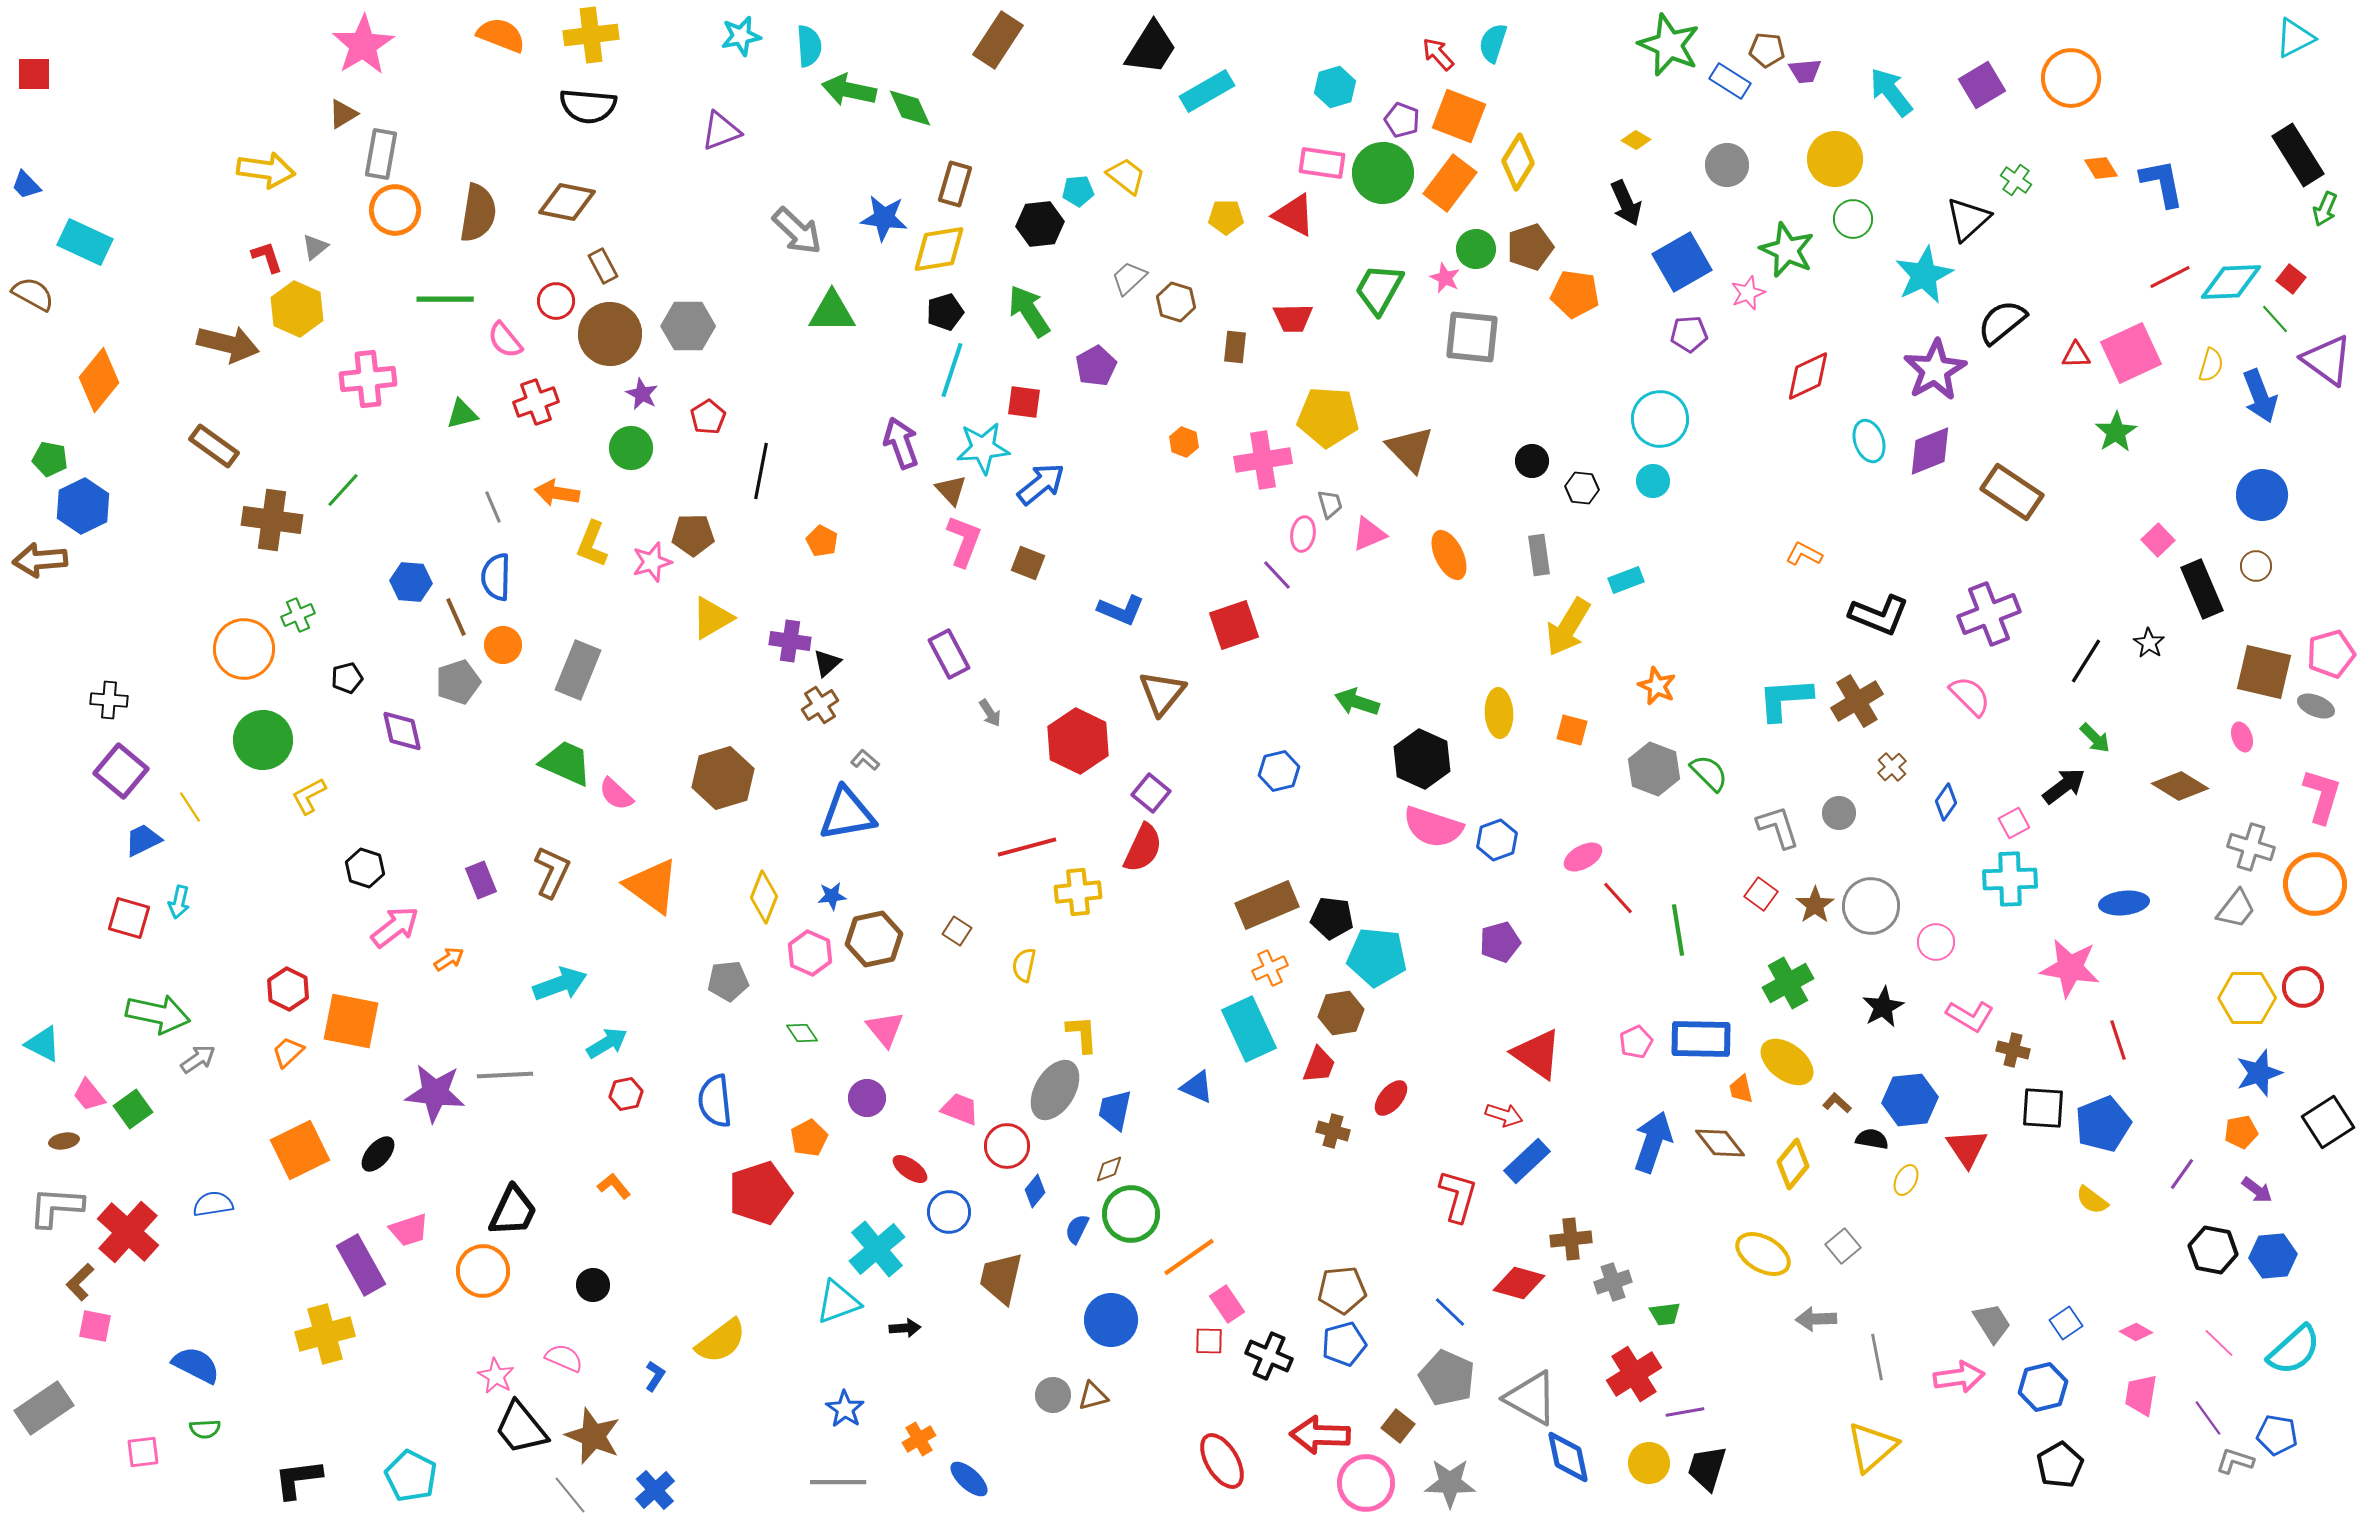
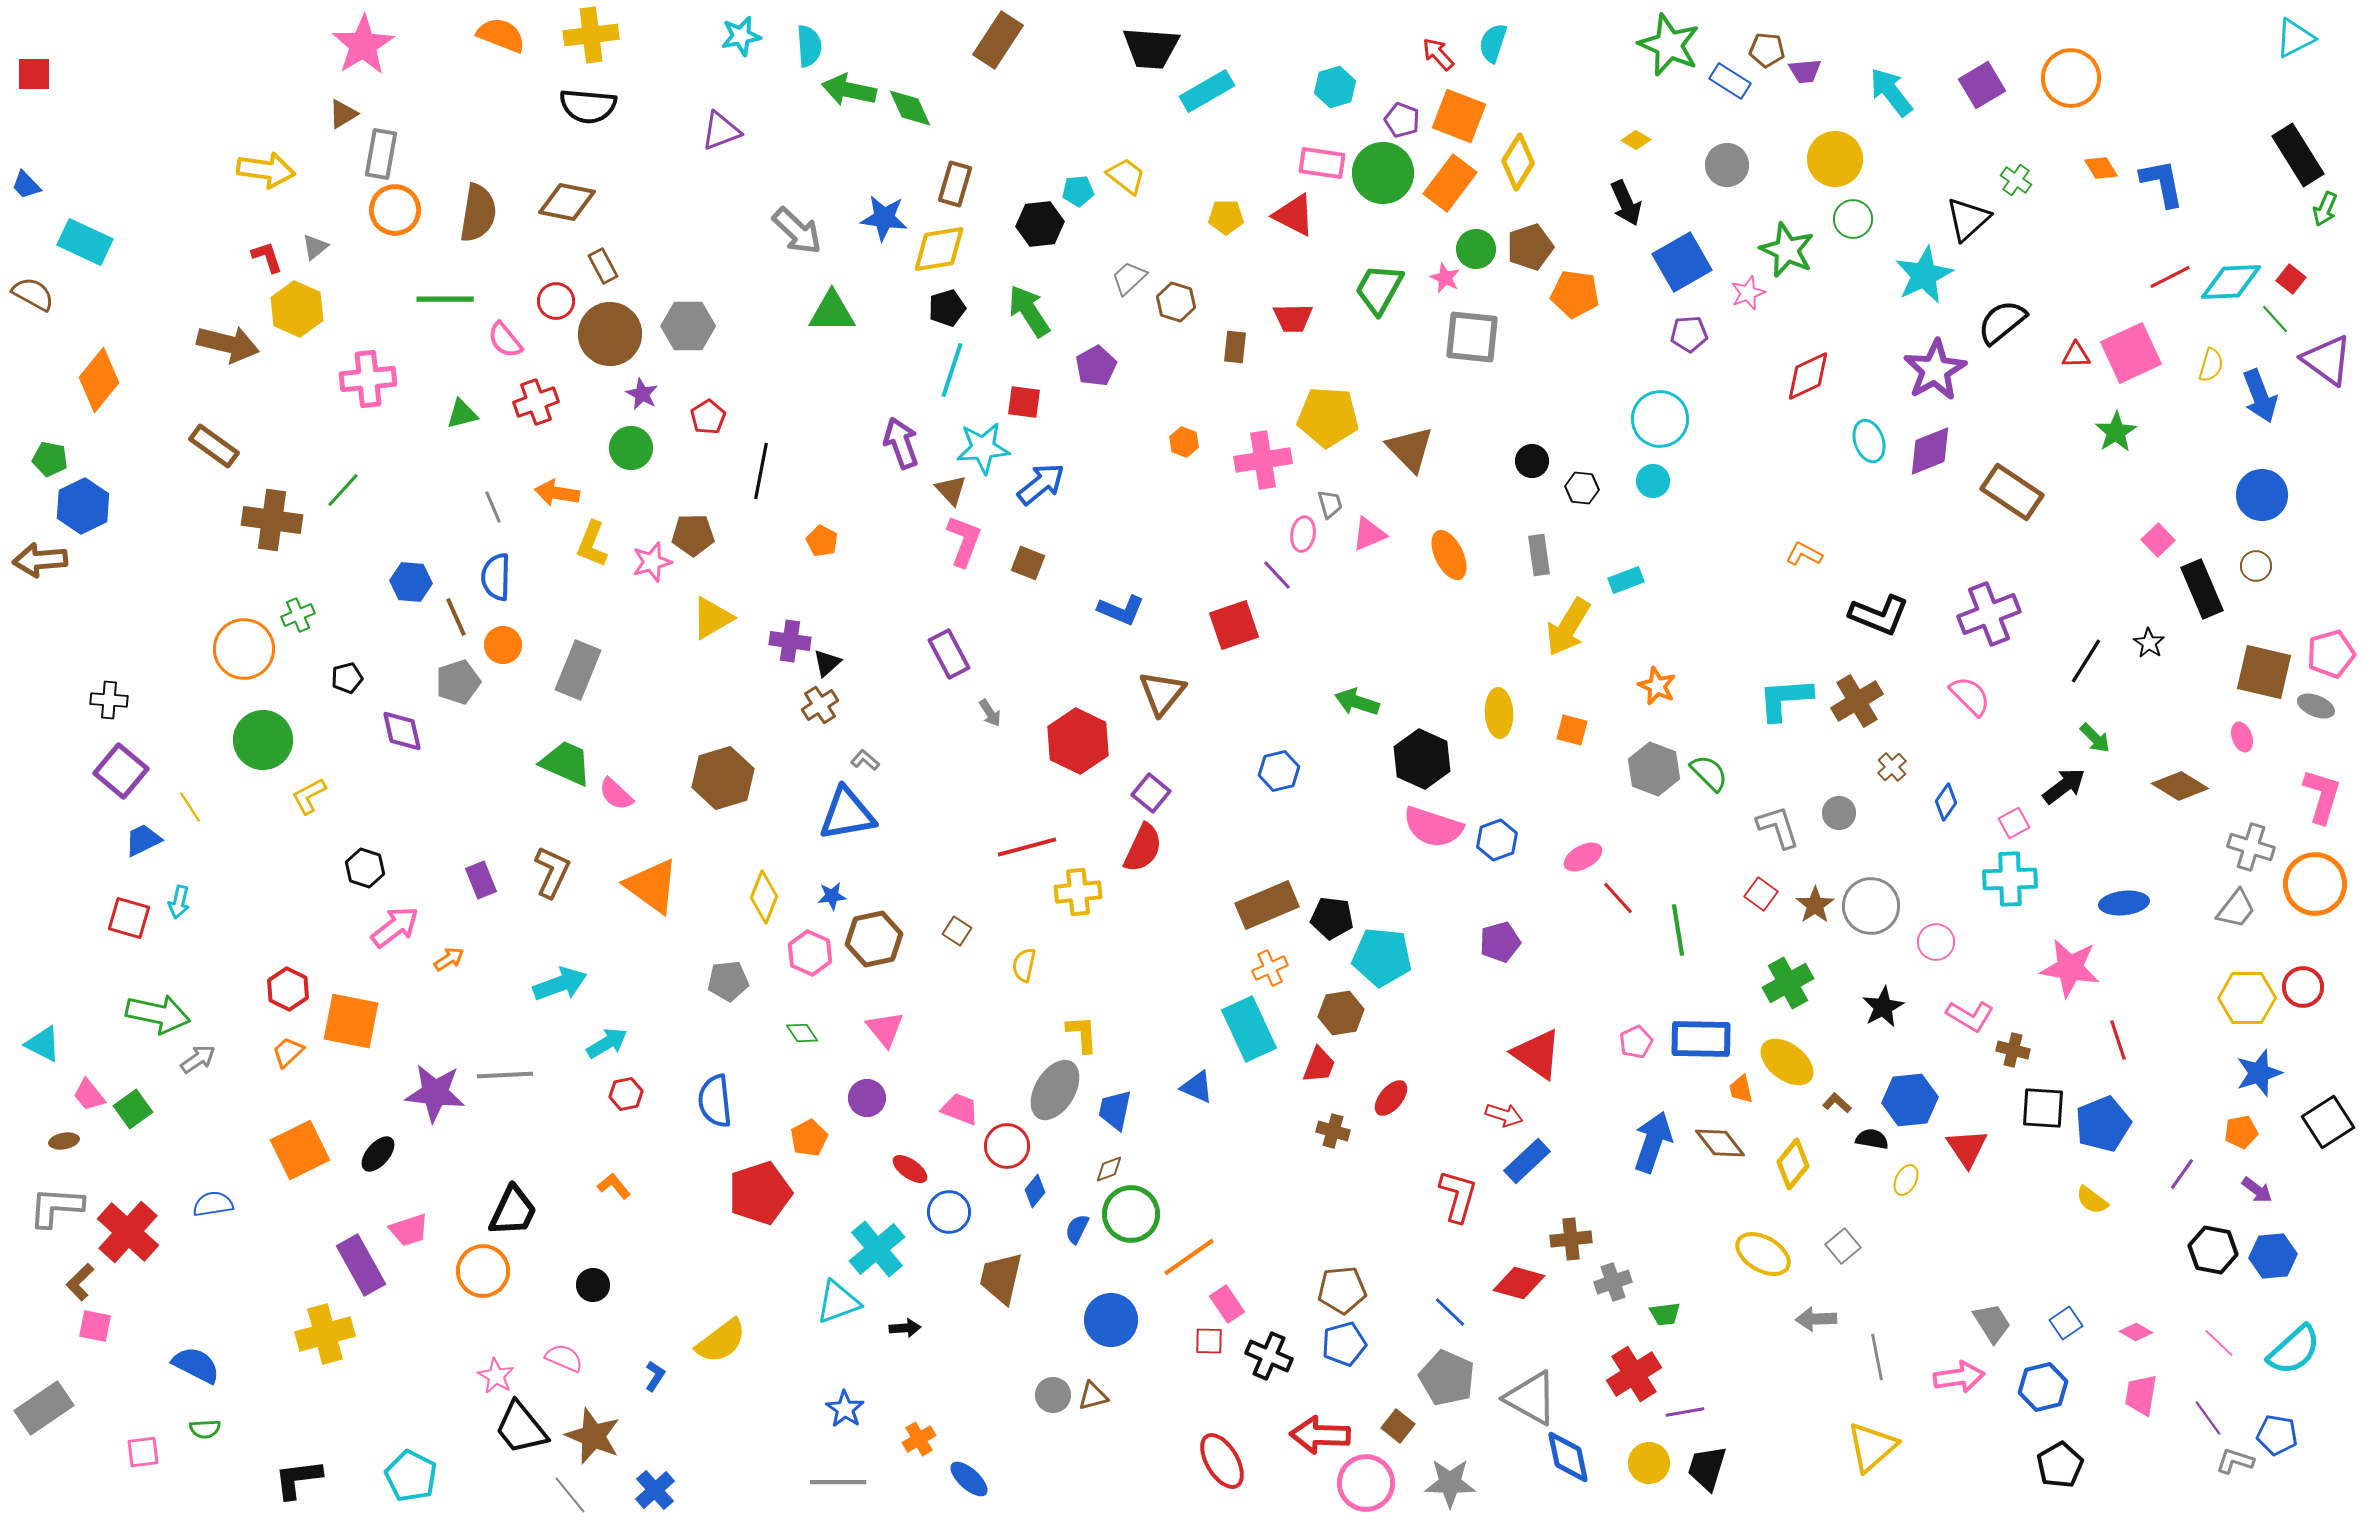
black trapezoid at (1151, 48): rotated 62 degrees clockwise
black pentagon at (945, 312): moved 2 px right, 4 px up
cyan pentagon at (1377, 957): moved 5 px right
